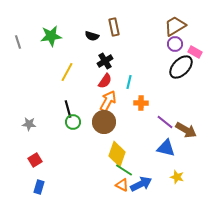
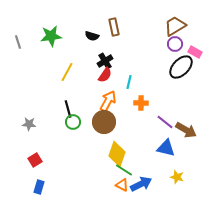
red semicircle: moved 6 px up
